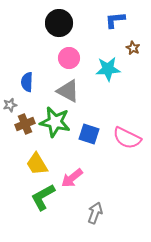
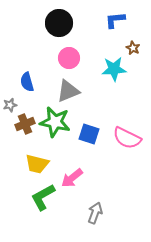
cyan star: moved 6 px right
blue semicircle: rotated 18 degrees counterclockwise
gray triangle: rotated 50 degrees counterclockwise
yellow trapezoid: rotated 45 degrees counterclockwise
